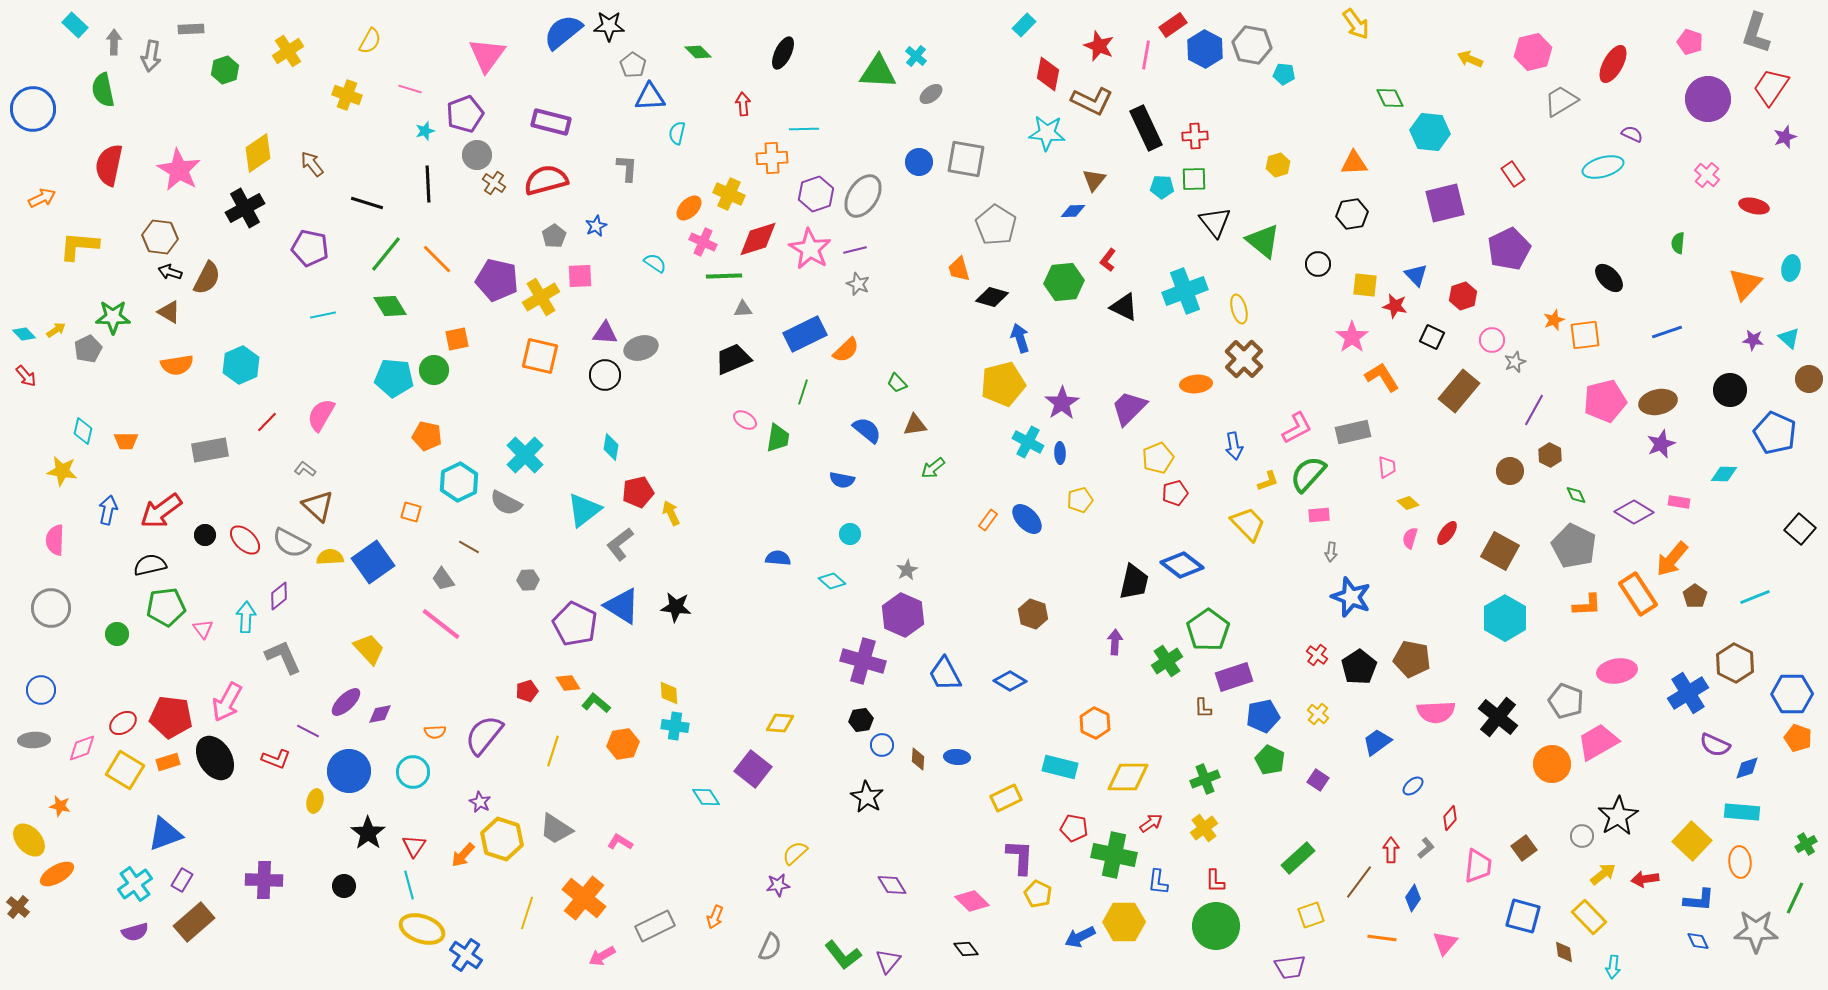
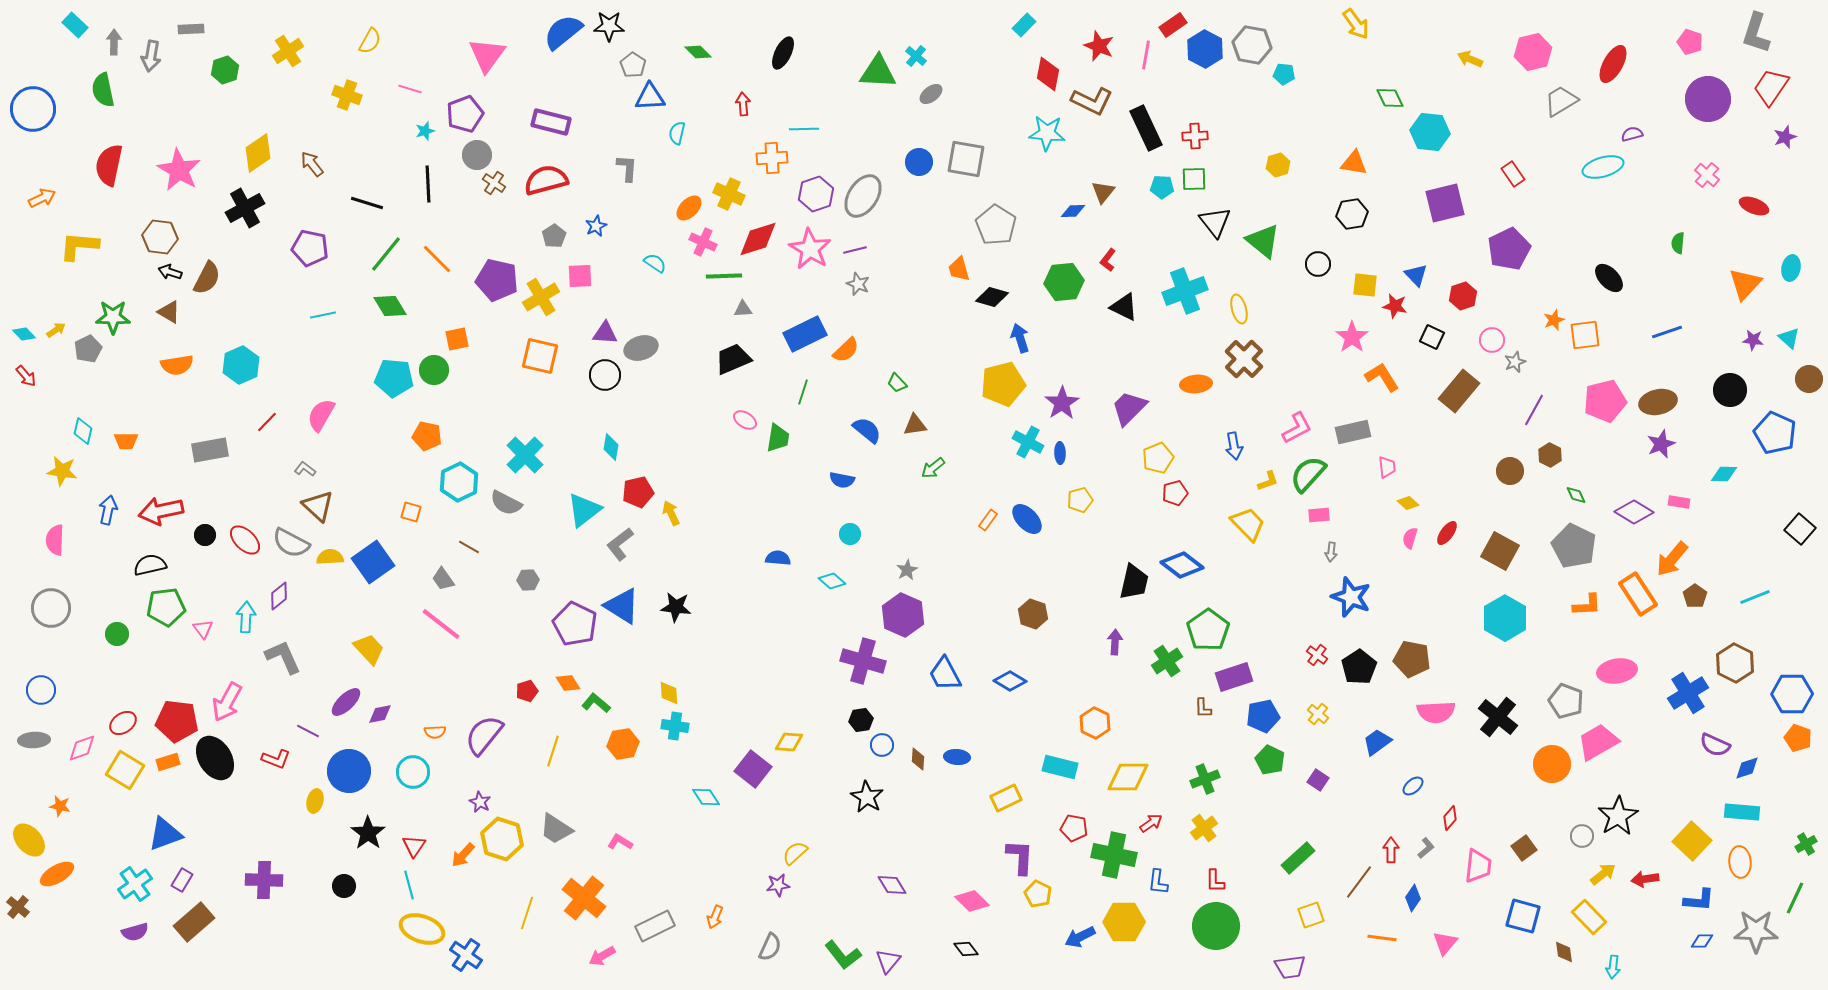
purple semicircle at (1632, 134): rotated 40 degrees counterclockwise
orange triangle at (1354, 163): rotated 12 degrees clockwise
brown triangle at (1094, 180): moved 9 px right, 12 px down
red ellipse at (1754, 206): rotated 8 degrees clockwise
red arrow at (161, 511): rotated 24 degrees clockwise
red pentagon at (171, 717): moved 6 px right, 4 px down
yellow diamond at (780, 723): moved 9 px right, 19 px down
blue diamond at (1698, 941): moved 4 px right; rotated 65 degrees counterclockwise
